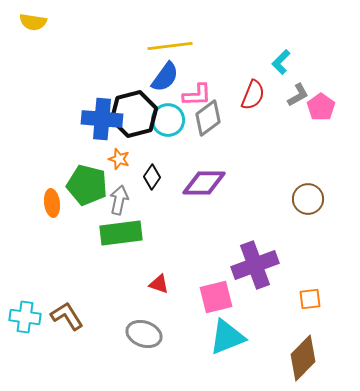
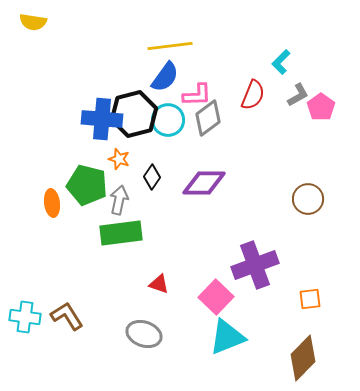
pink square: rotated 32 degrees counterclockwise
